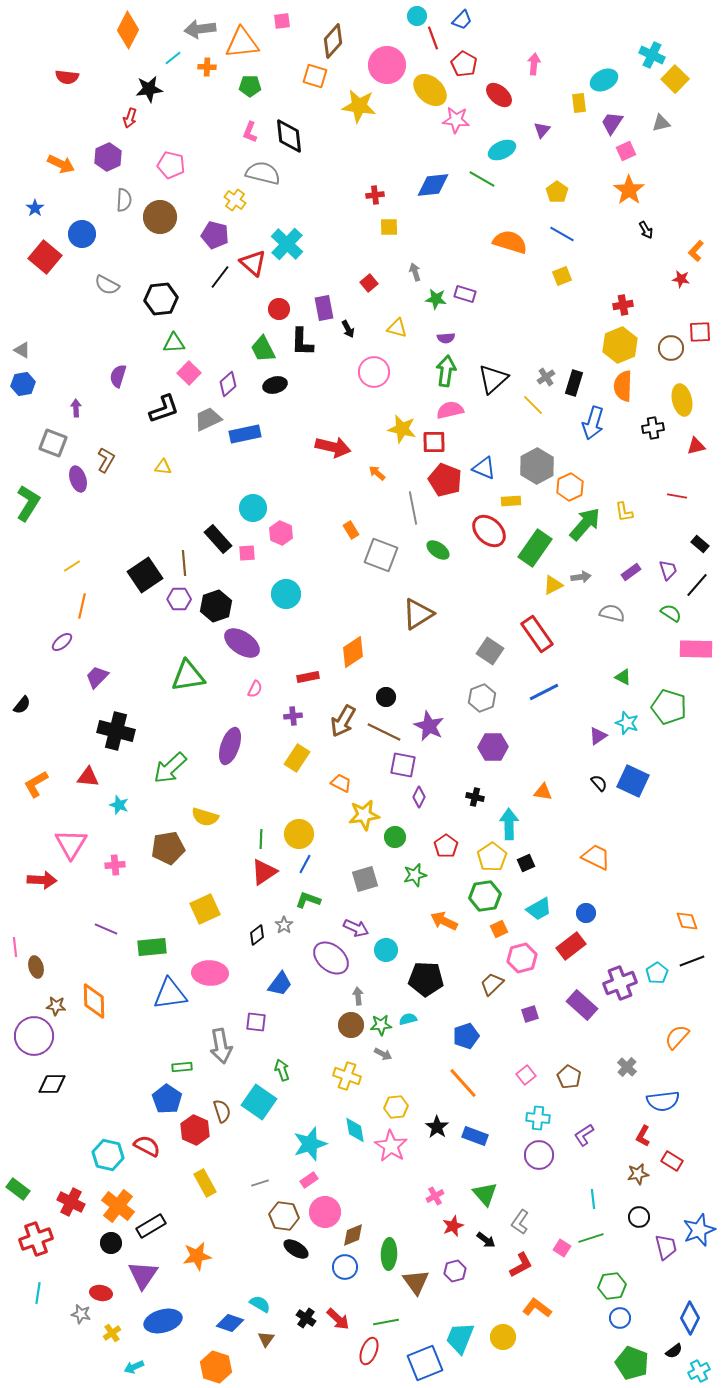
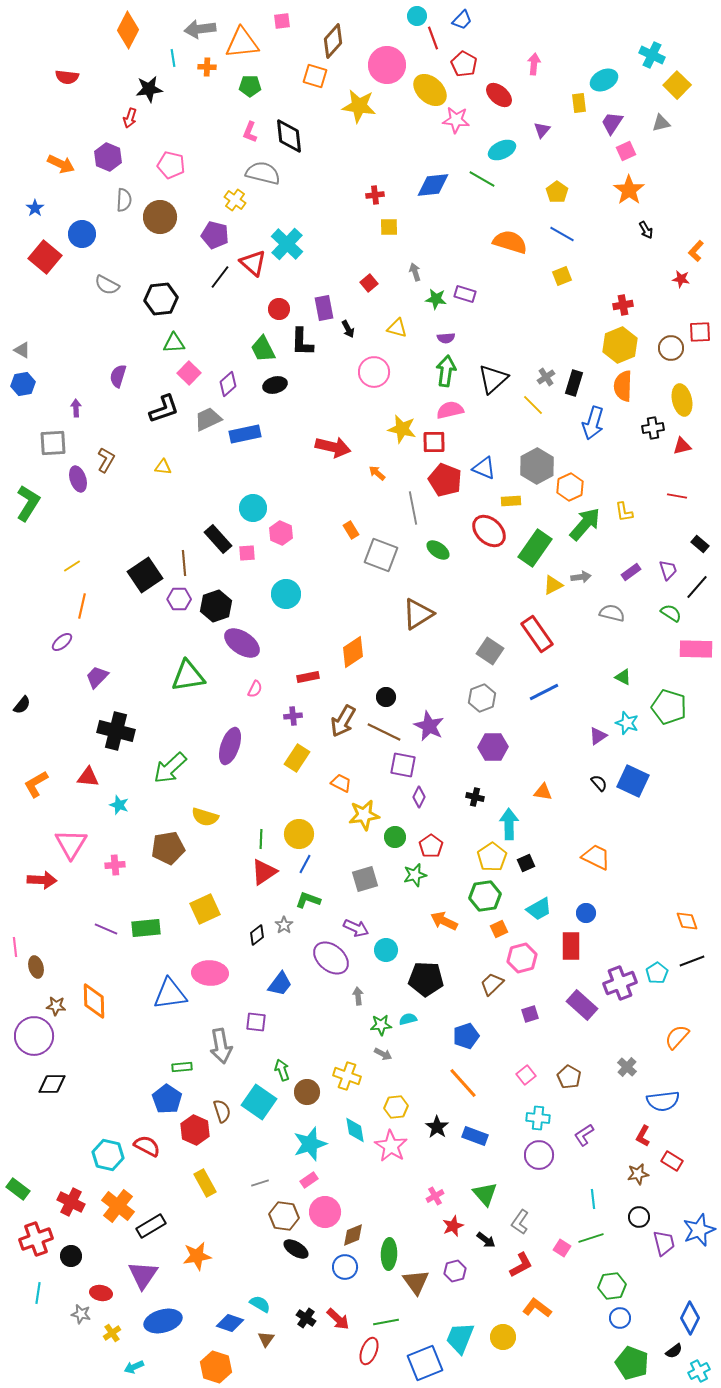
cyan line at (173, 58): rotated 60 degrees counterclockwise
yellow square at (675, 79): moved 2 px right, 6 px down
purple hexagon at (108, 157): rotated 12 degrees counterclockwise
gray square at (53, 443): rotated 24 degrees counterclockwise
red triangle at (696, 446): moved 14 px left
black line at (697, 585): moved 2 px down
red pentagon at (446, 846): moved 15 px left
red rectangle at (571, 946): rotated 52 degrees counterclockwise
green rectangle at (152, 947): moved 6 px left, 19 px up
brown circle at (351, 1025): moved 44 px left, 67 px down
black circle at (111, 1243): moved 40 px left, 13 px down
purple trapezoid at (666, 1247): moved 2 px left, 4 px up
